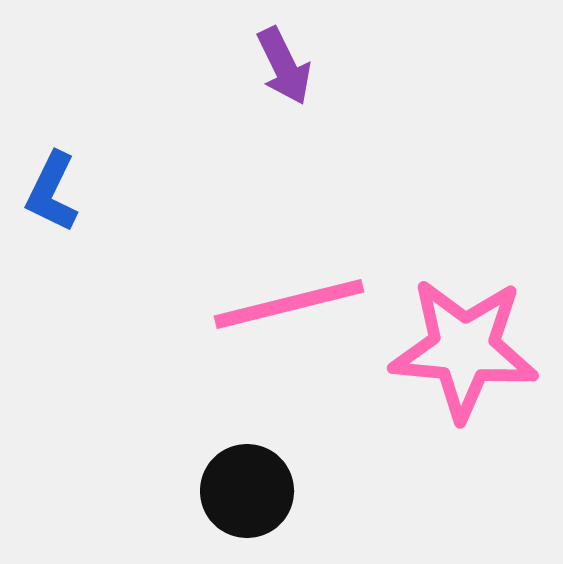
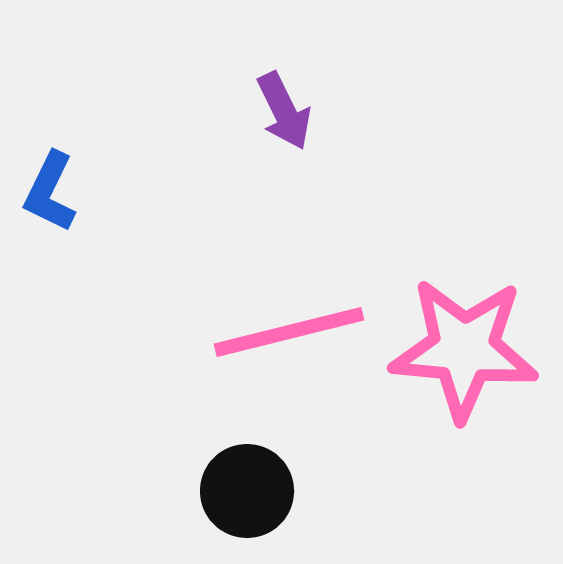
purple arrow: moved 45 px down
blue L-shape: moved 2 px left
pink line: moved 28 px down
